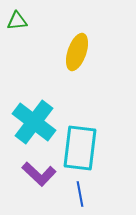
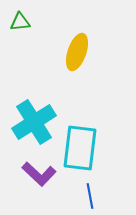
green triangle: moved 3 px right, 1 px down
cyan cross: rotated 21 degrees clockwise
blue line: moved 10 px right, 2 px down
